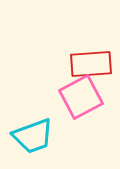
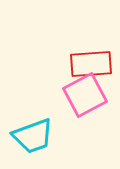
pink square: moved 4 px right, 2 px up
